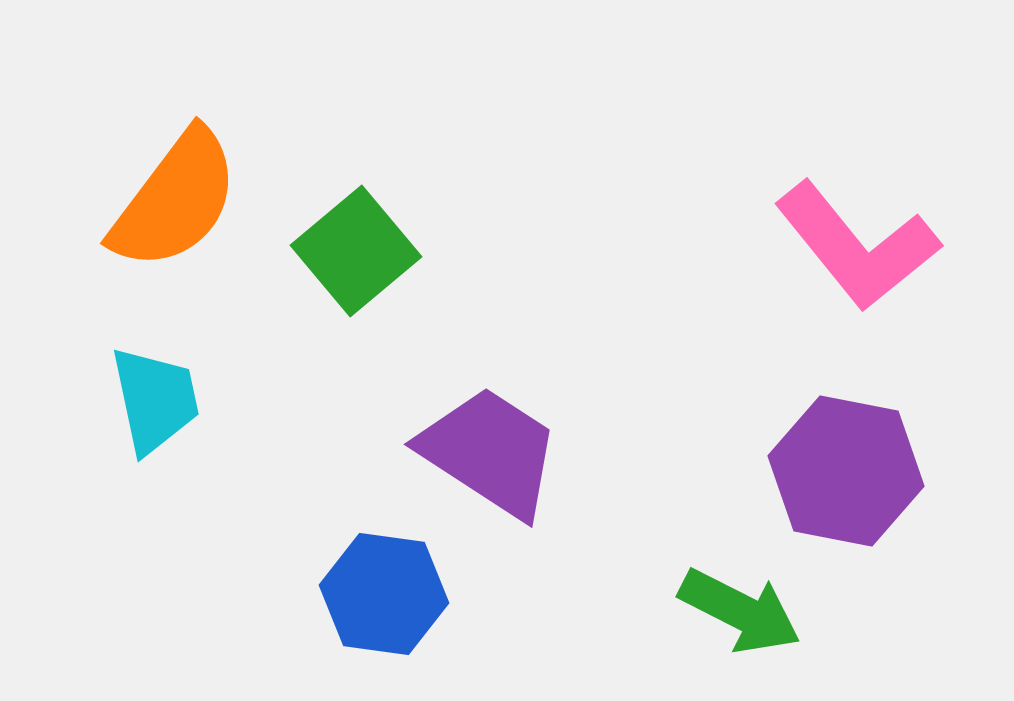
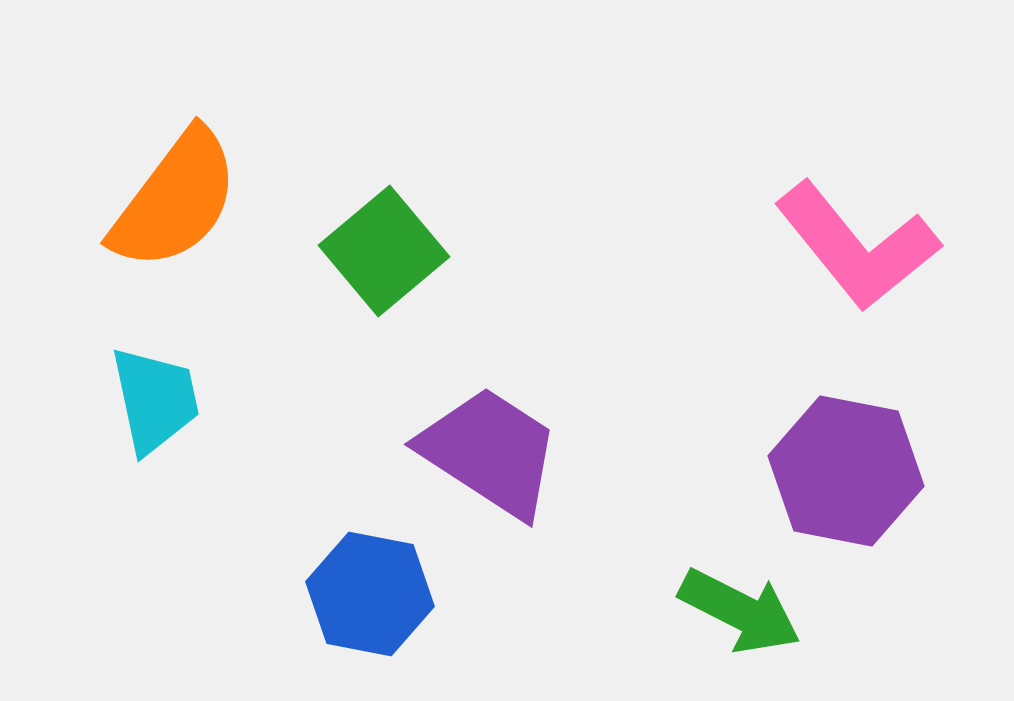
green square: moved 28 px right
blue hexagon: moved 14 px left; rotated 3 degrees clockwise
